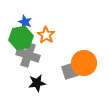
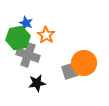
blue star: moved 1 px right, 1 px down
green hexagon: moved 3 px left
